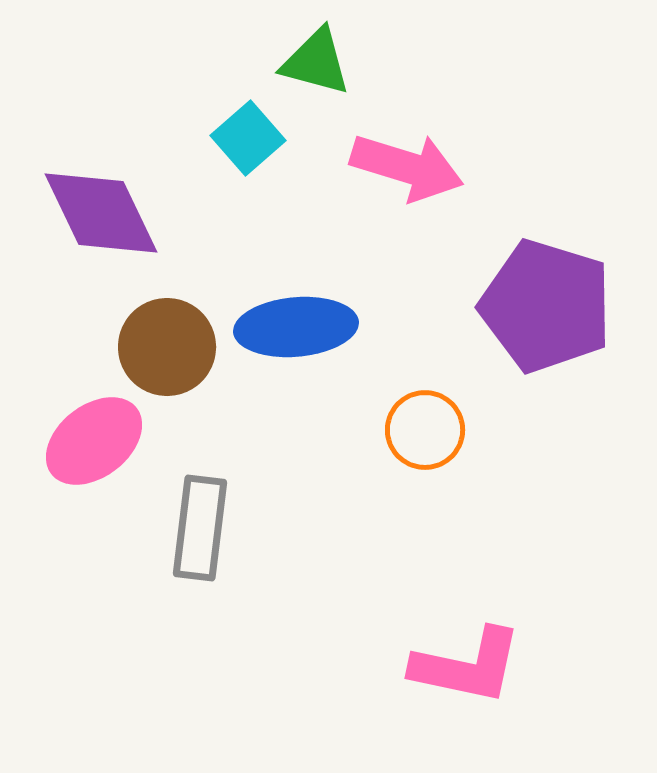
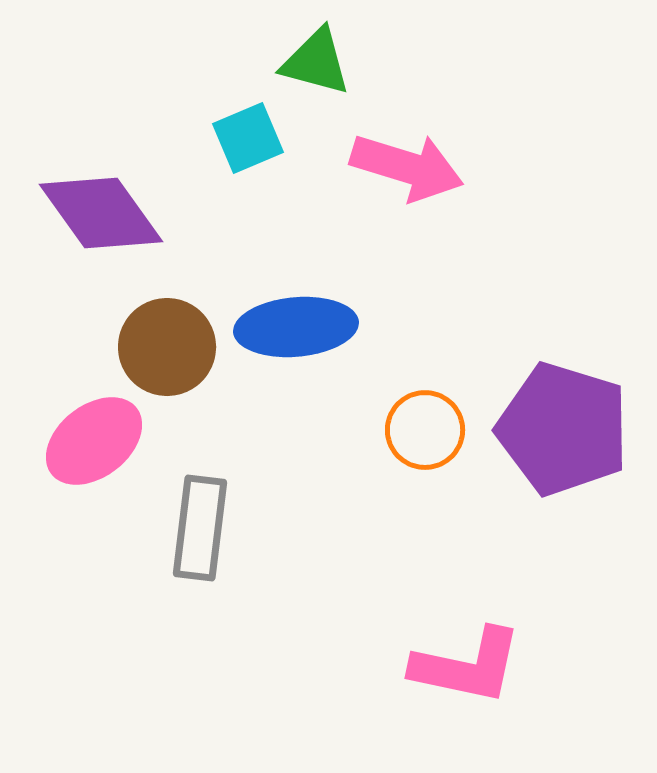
cyan square: rotated 18 degrees clockwise
purple diamond: rotated 10 degrees counterclockwise
purple pentagon: moved 17 px right, 123 px down
